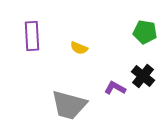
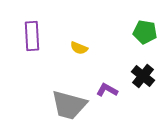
purple L-shape: moved 8 px left, 2 px down
